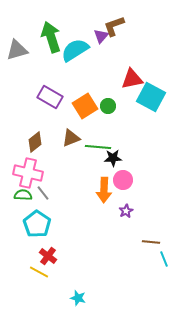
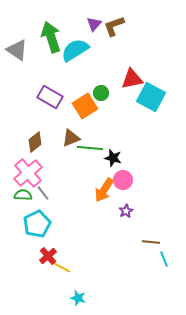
purple triangle: moved 7 px left, 12 px up
gray triangle: rotated 50 degrees clockwise
green circle: moved 7 px left, 13 px up
green line: moved 8 px left, 1 px down
black star: rotated 18 degrees clockwise
pink cross: rotated 36 degrees clockwise
orange arrow: rotated 30 degrees clockwise
cyan pentagon: rotated 12 degrees clockwise
red cross: rotated 12 degrees clockwise
yellow line: moved 22 px right, 5 px up
